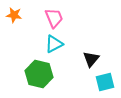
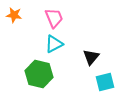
black triangle: moved 2 px up
